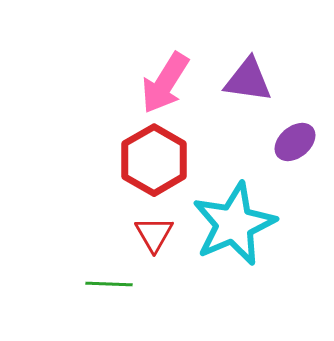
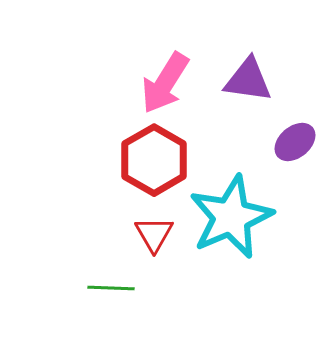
cyan star: moved 3 px left, 7 px up
green line: moved 2 px right, 4 px down
